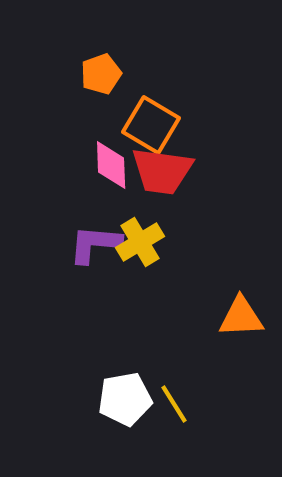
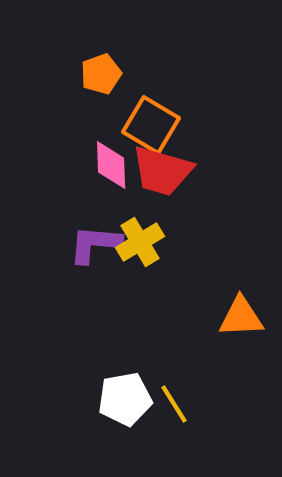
red trapezoid: rotated 8 degrees clockwise
